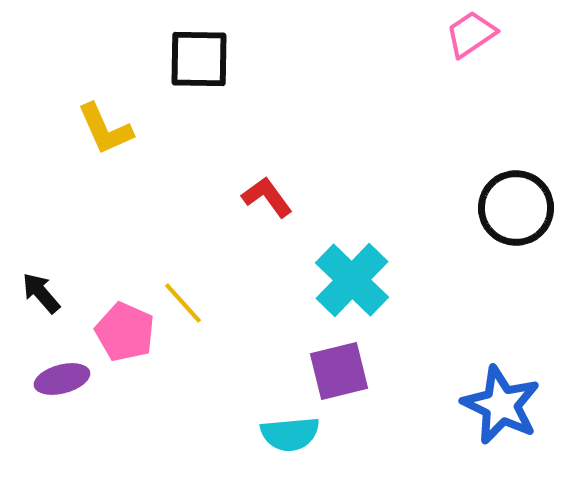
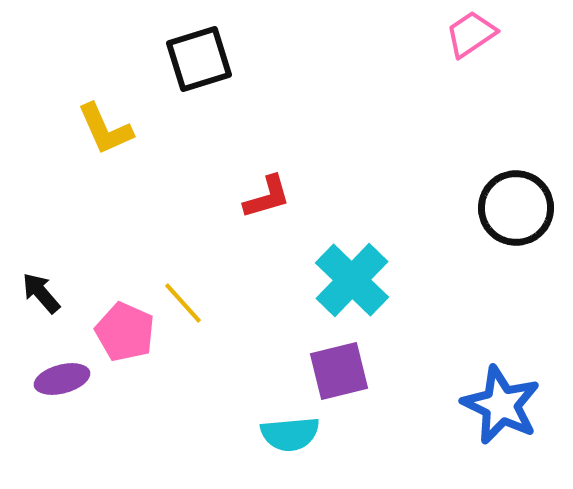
black square: rotated 18 degrees counterclockwise
red L-shape: rotated 110 degrees clockwise
